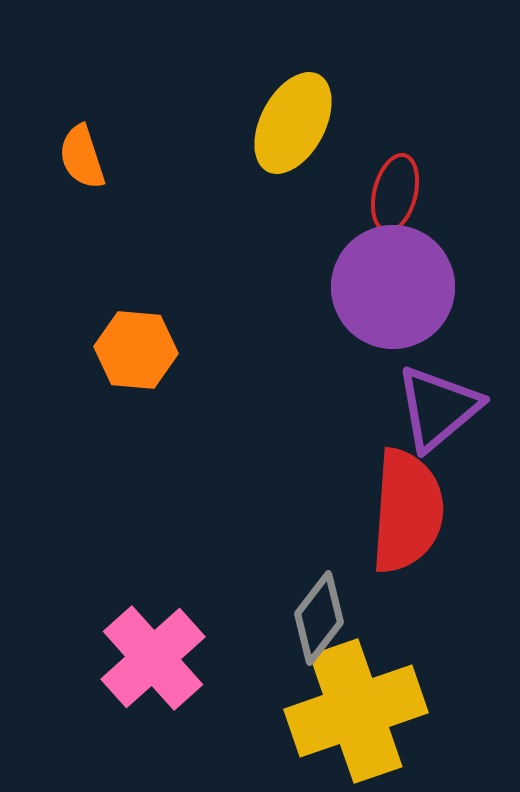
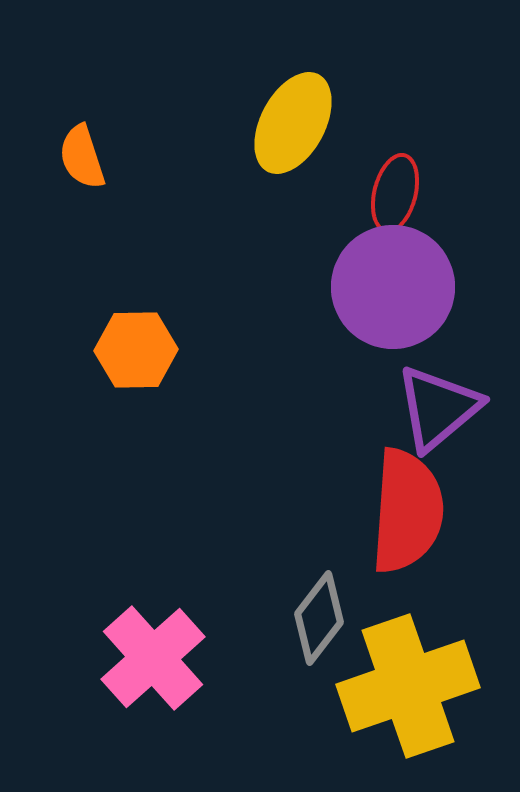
orange hexagon: rotated 6 degrees counterclockwise
yellow cross: moved 52 px right, 25 px up
